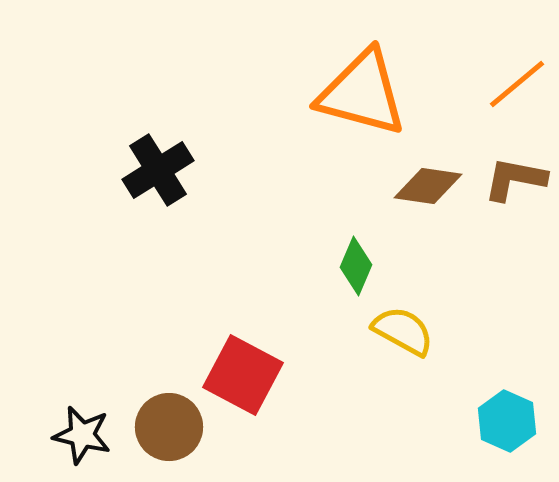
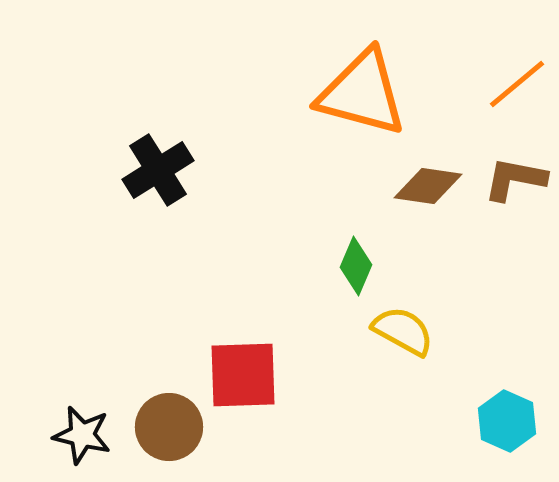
red square: rotated 30 degrees counterclockwise
